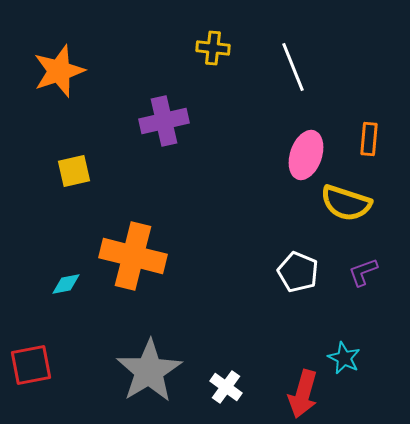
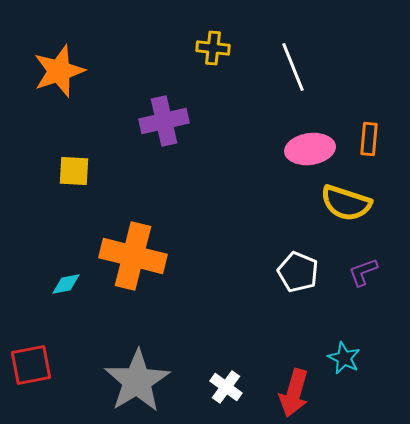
pink ellipse: moved 4 px right, 6 px up; rotated 63 degrees clockwise
yellow square: rotated 16 degrees clockwise
gray star: moved 12 px left, 10 px down
red arrow: moved 9 px left, 1 px up
